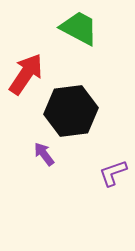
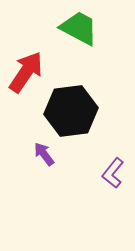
red arrow: moved 2 px up
purple L-shape: rotated 32 degrees counterclockwise
